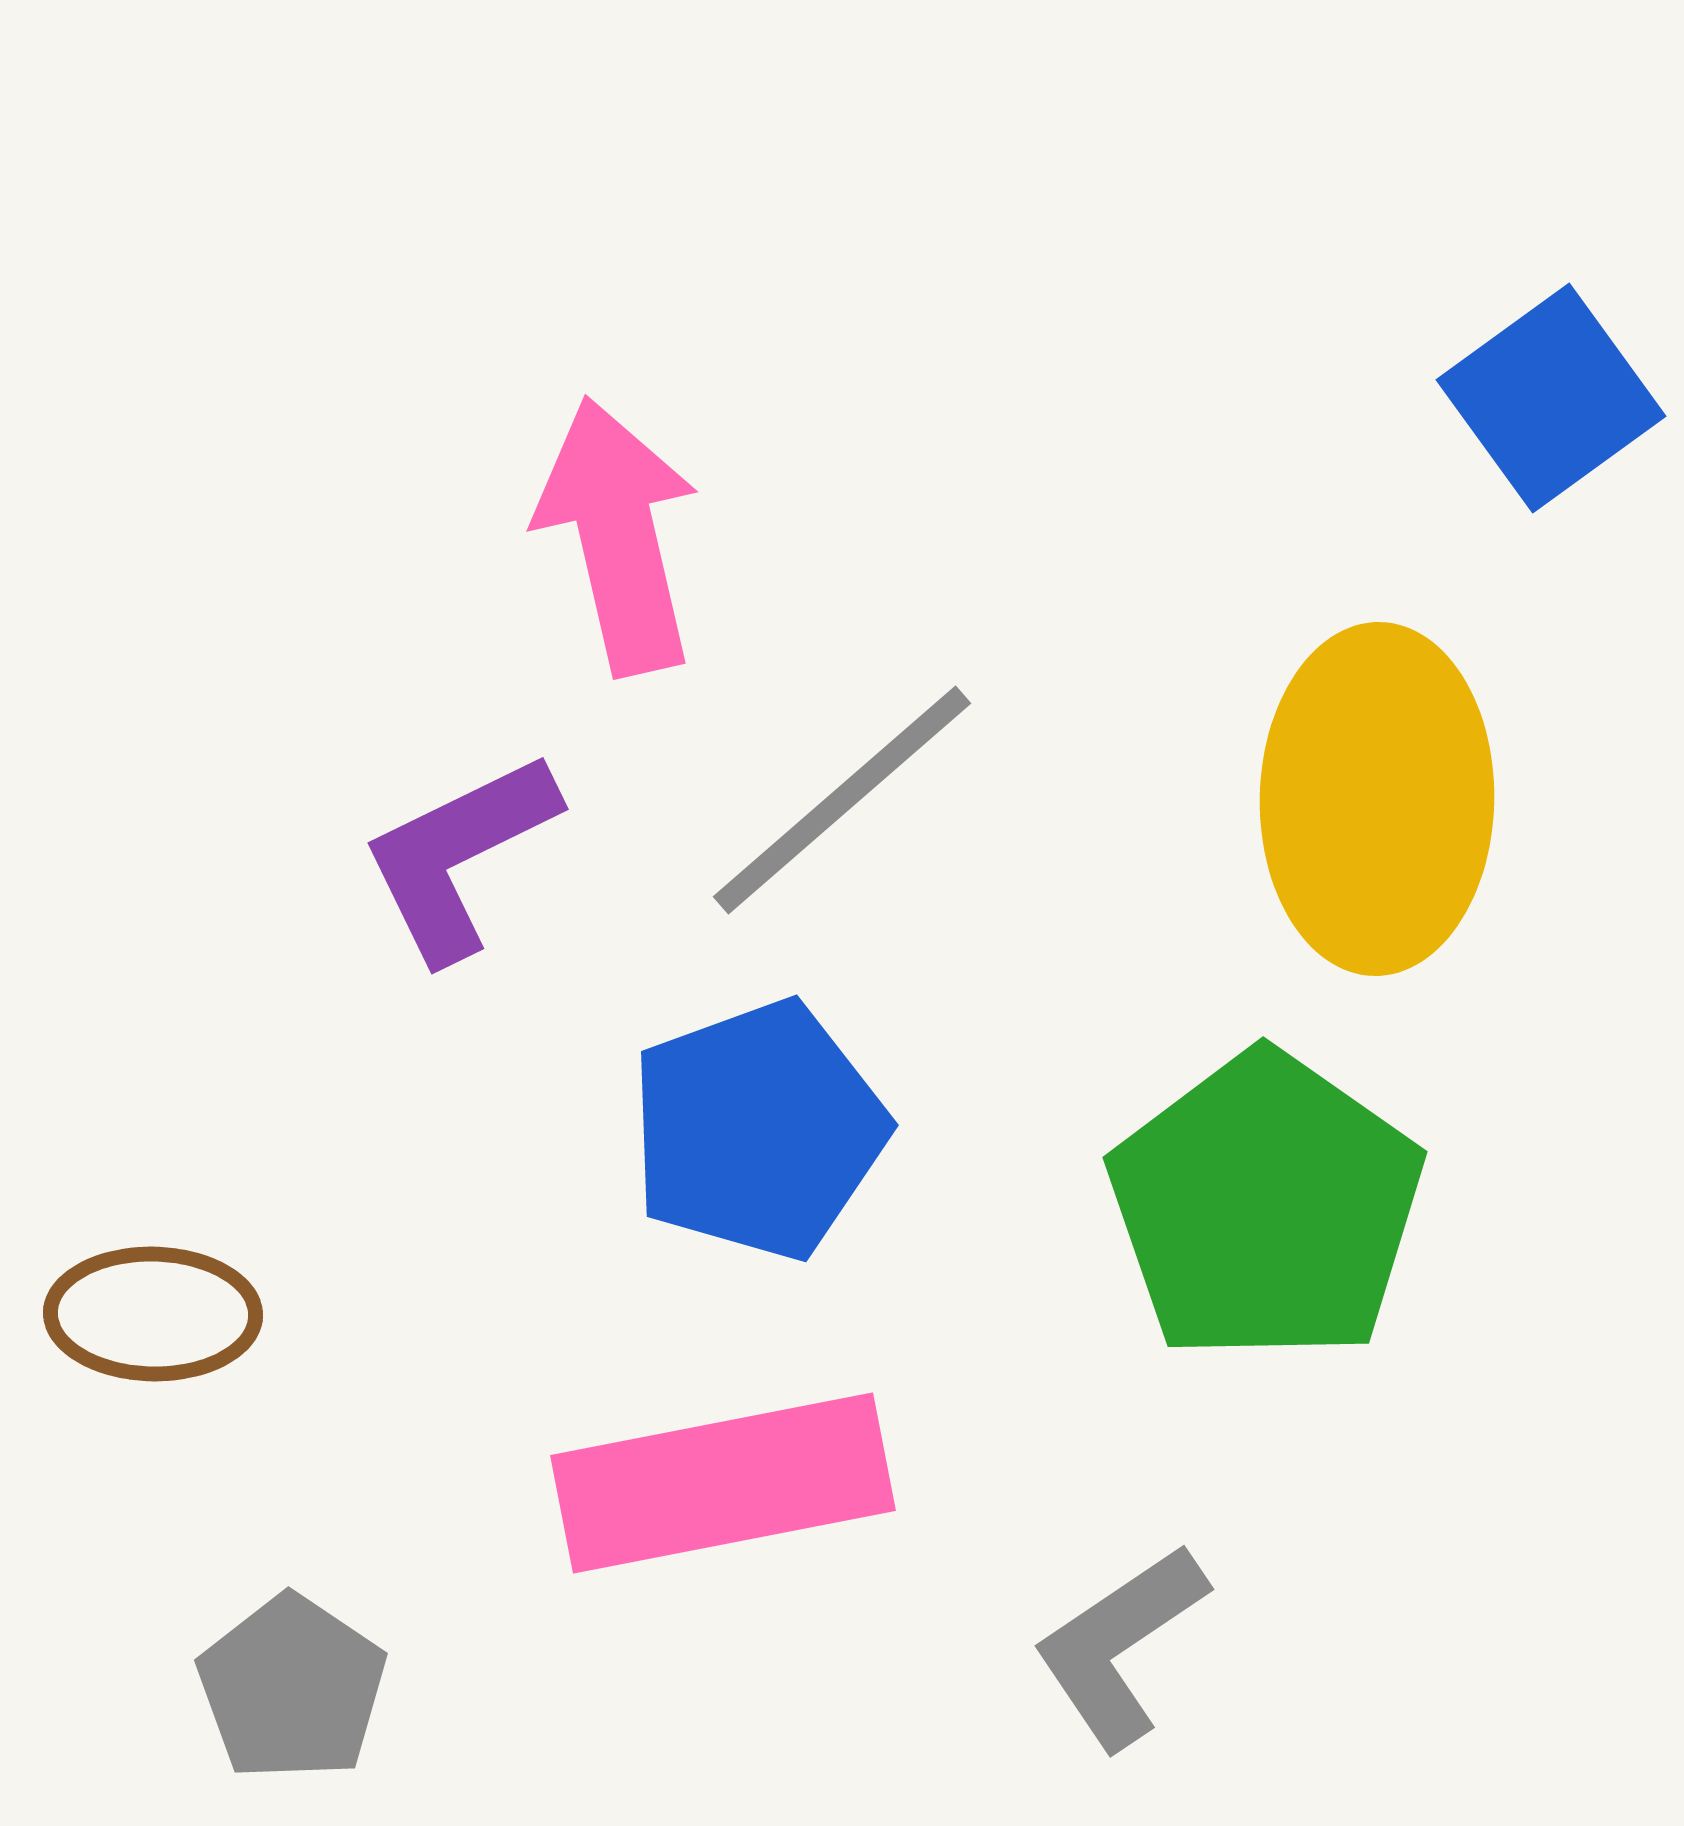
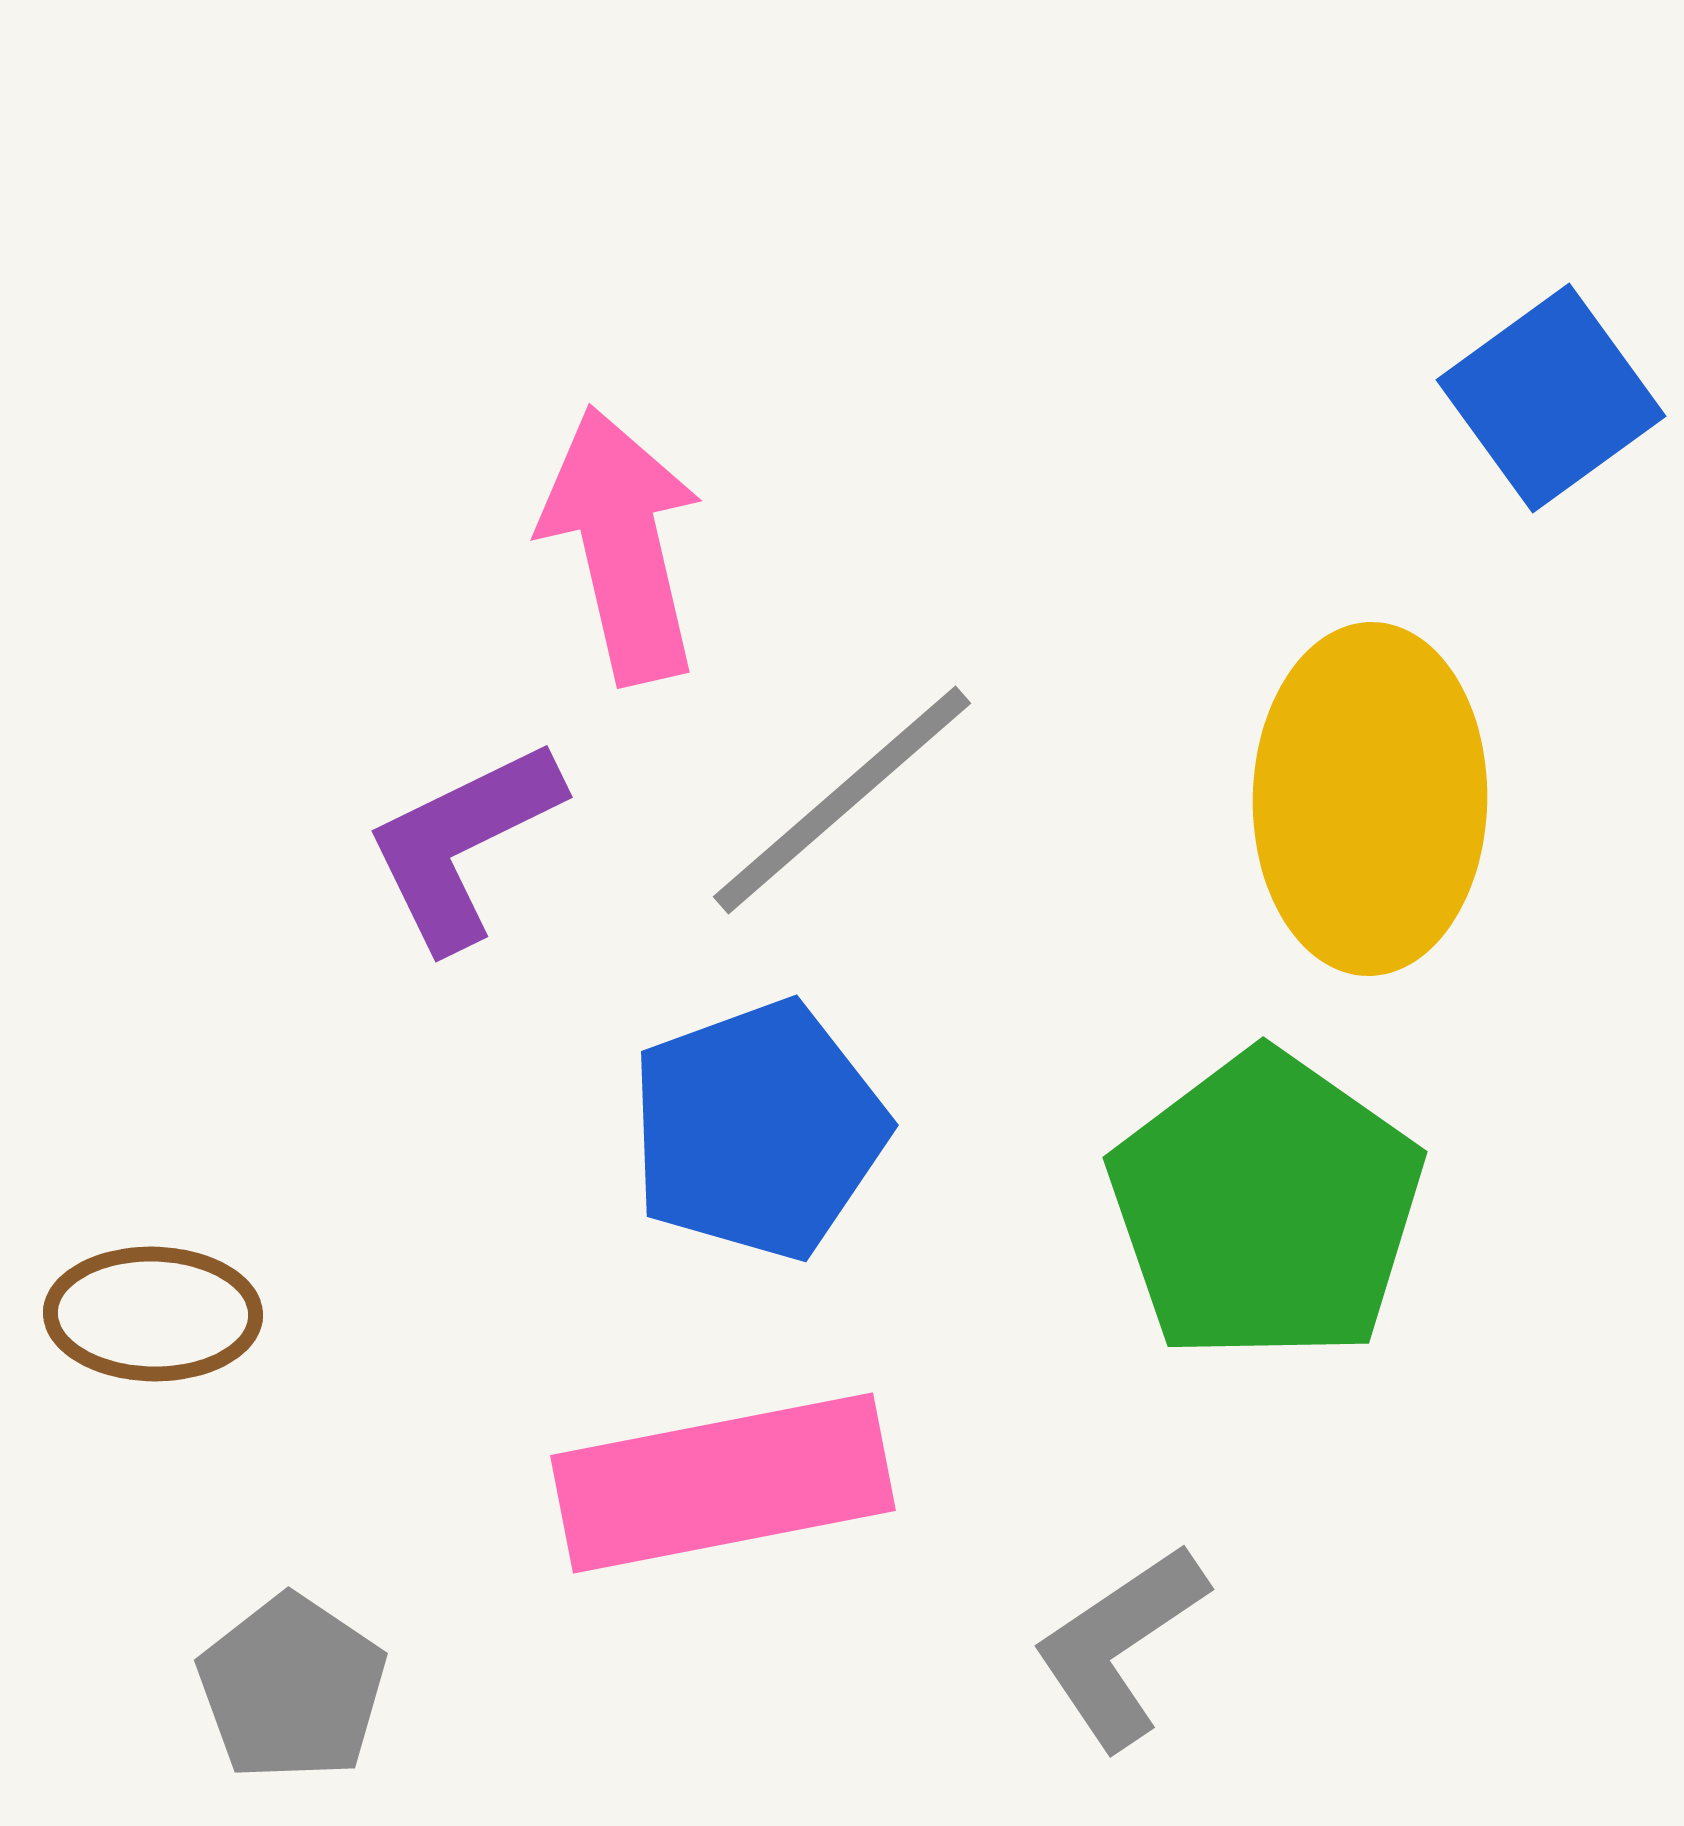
pink arrow: moved 4 px right, 9 px down
yellow ellipse: moved 7 px left
purple L-shape: moved 4 px right, 12 px up
